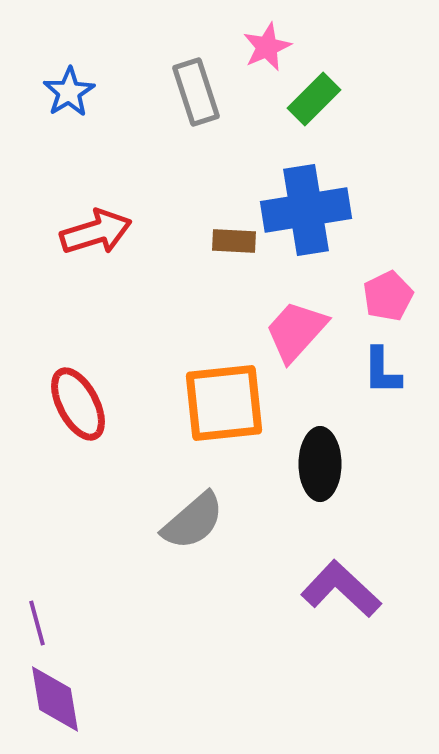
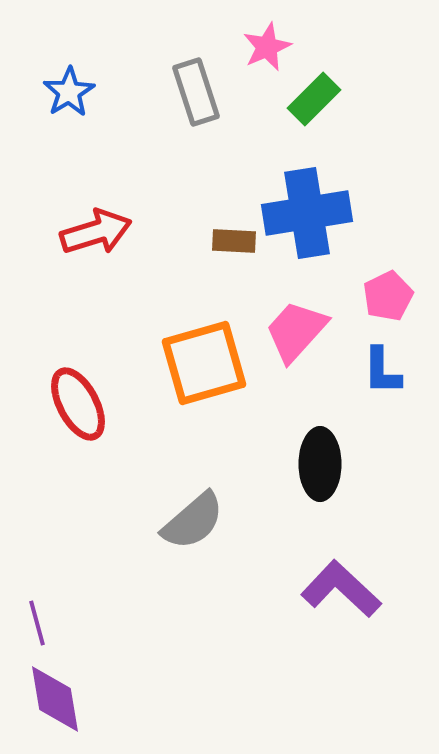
blue cross: moved 1 px right, 3 px down
orange square: moved 20 px left, 40 px up; rotated 10 degrees counterclockwise
